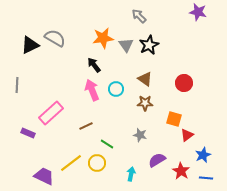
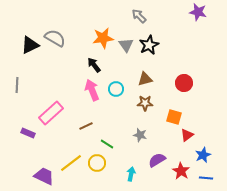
brown triangle: rotated 49 degrees counterclockwise
orange square: moved 2 px up
